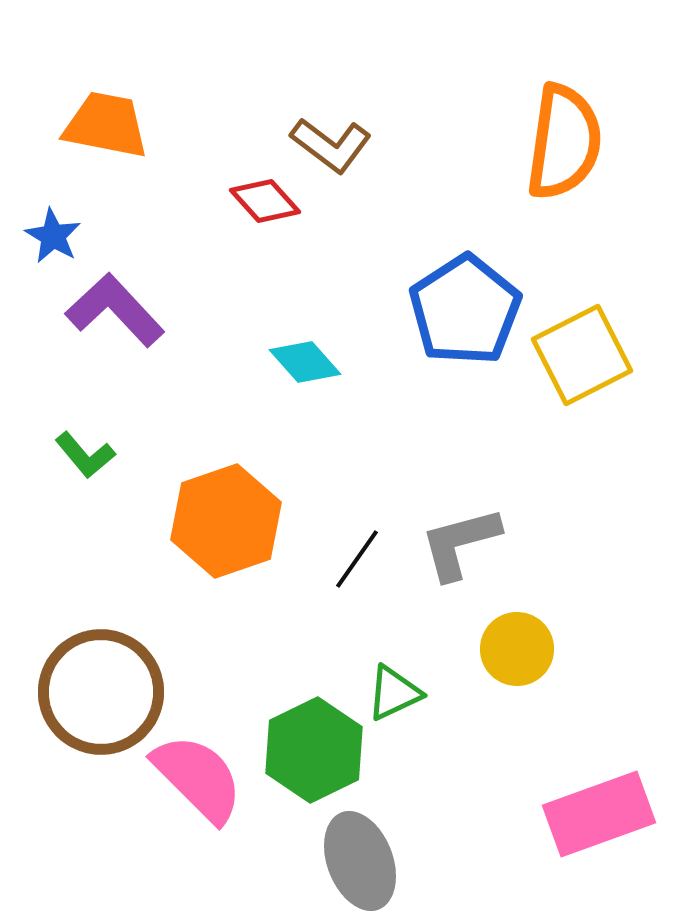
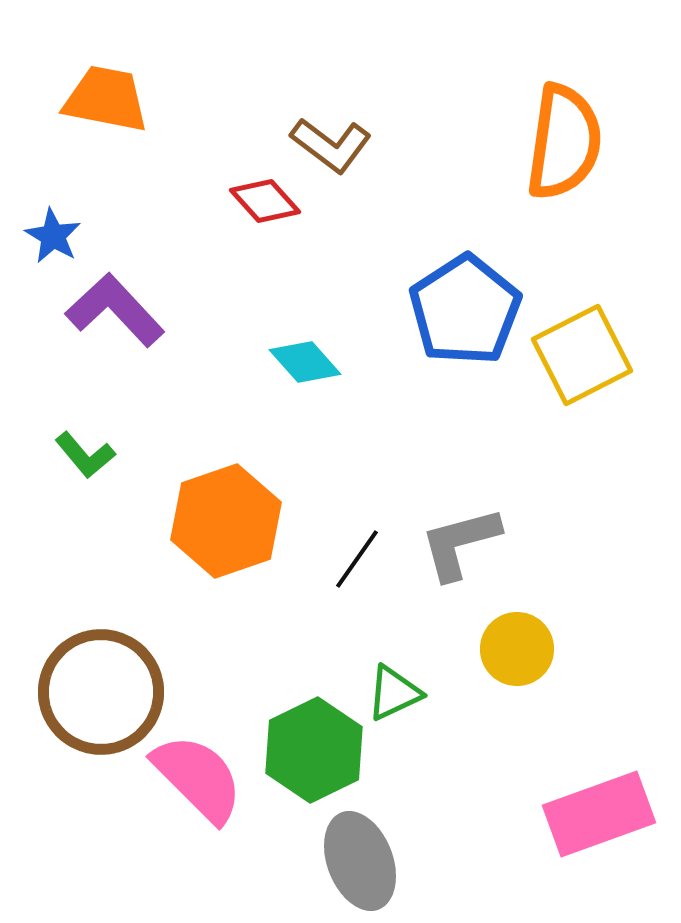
orange trapezoid: moved 26 px up
